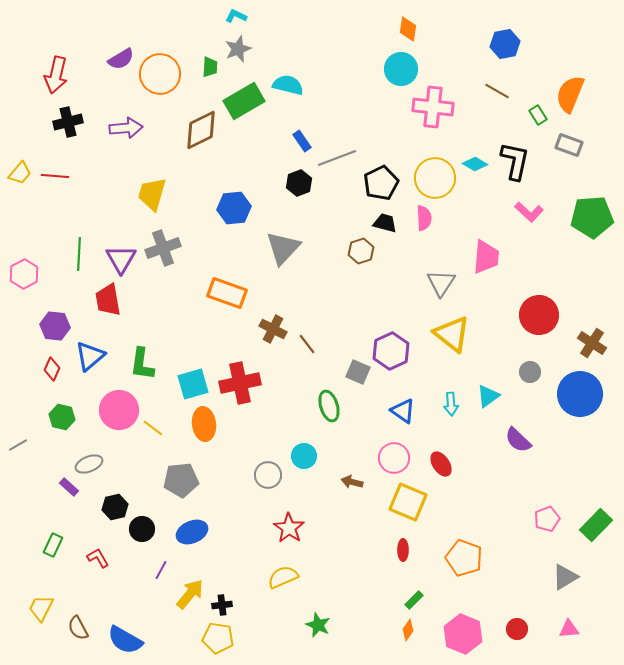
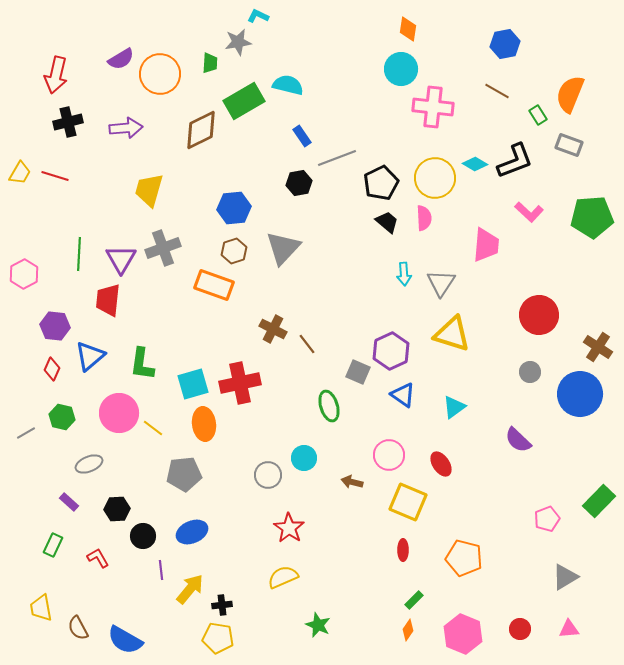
cyan L-shape at (236, 16): moved 22 px right
gray star at (238, 49): moved 7 px up; rotated 12 degrees clockwise
green trapezoid at (210, 67): moved 4 px up
blue rectangle at (302, 141): moved 5 px up
black L-shape at (515, 161): rotated 57 degrees clockwise
yellow trapezoid at (20, 173): rotated 10 degrees counterclockwise
red line at (55, 176): rotated 12 degrees clockwise
black hexagon at (299, 183): rotated 10 degrees clockwise
yellow trapezoid at (152, 194): moved 3 px left, 4 px up
black trapezoid at (385, 223): moved 2 px right, 1 px up; rotated 25 degrees clockwise
brown hexagon at (361, 251): moved 127 px left
pink trapezoid at (486, 257): moved 12 px up
orange rectangle at (227, 293): moved 13 px left, 8 px up
red trapezoid at (108, 300): rotated 16 degrees clockwise
yellow triangle at (452, 334): rotated 21 degrees counterclockwise
brown cross at (592, 343): moved 6 px right, 4 px down
cyan triangle at (488, 396): moved 34 px left, 11 px down
cyan arrow at (451, 404): moved 47 px left, 130 px up
pink circle at (119, 410): moved 3 px down
blue triangle at (403, 411): moved 16 px up
gray line at (18, 445): moved 8 px right, 12 px up
cyan circle at (304, 456): moved 2 px down
pink circle at (394, 458): moved 5 px left, 3 px up
gray pentagon at (181, 480): moved 3 px right, 6 px up
purple rectangle at (69, 487): moved 15 px down
black hexagon at (115, 507): moved 2 px right, 2 px down; rotated 10 degrees clockwise
green rectangle at (596, 525): moved 3 px right, 24 px up
black circle at (142, 529): moved 1 px right, 7 px down
orange pentagon at (464, 558): rotated 6 degrees counterclockwise
purple line at (161, 570): rotated 36 degrees counterclockwise
yellow arrow at (190, 594): moved 5 px up
yellow trapezoid at (41, 608): rotated 36 degrees counterclockwise
red circle at (517, 629): moved 3 px right
